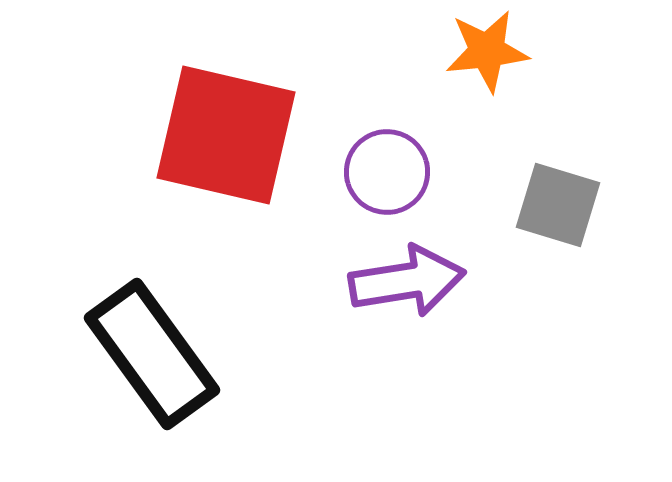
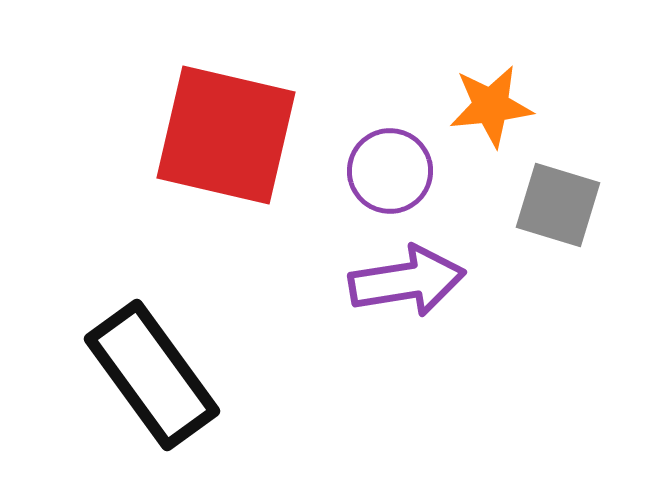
orange star: moved 4 px right, 55 px down
purple circle: moved 3 px right, 1 px up
black rectangle: moved 21 px down
